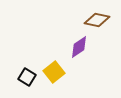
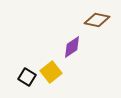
purple diamond: moved 7 px left
yellow square: moved 3 px left
